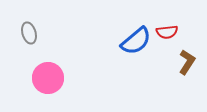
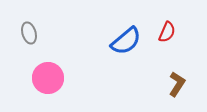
red semicircle: rotated 60 degrees counterclockwise
blue semicircle: moved 10 px left
brown L-shape: moved 10 px left, 22 px down
